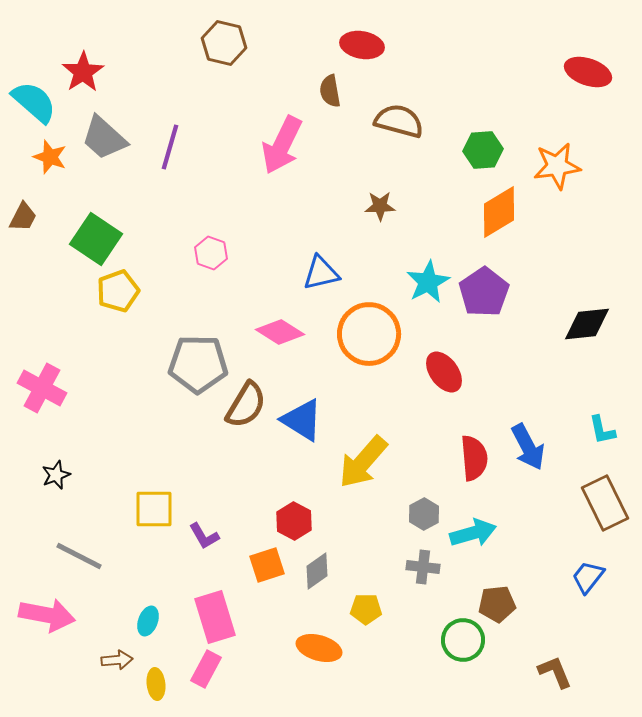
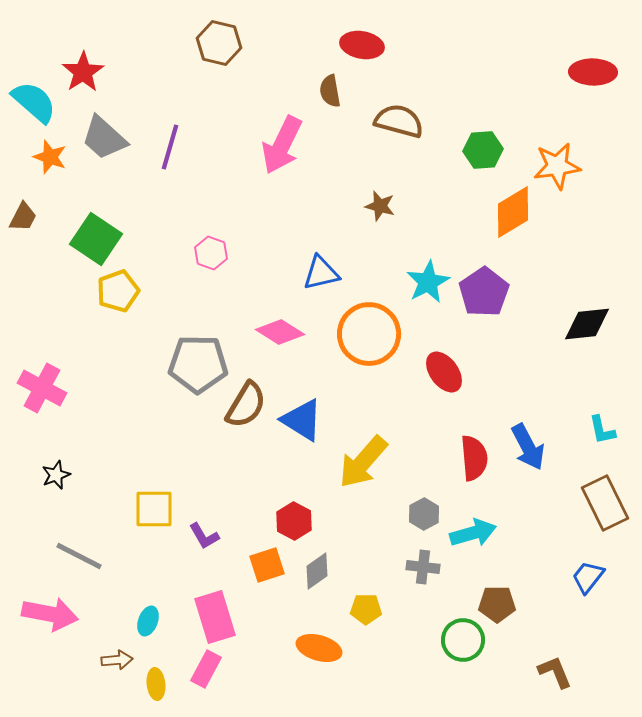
brown hexagon at (224, 43): moved 5 px left
red ellipse at (588, 72): moved 5 px right; rotated 18 degrees counterclockwise
brown star at (380, 206): rotated 16 degrees clockwise
orange diamond at (499, 212): moved 14 px right
brown pentagon at (497, 604): rotated 6 degrees clockwise
pink arrow at (47, 615): moved 3 px right, 1 px up
